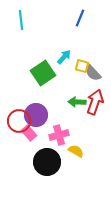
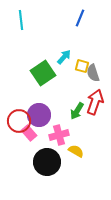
gray semicircle: rotated 24 degrees clockwise
green arrow: moved 9 px down; rotated 60 degrees counterclockwise
purple circle: moved 3 px right
